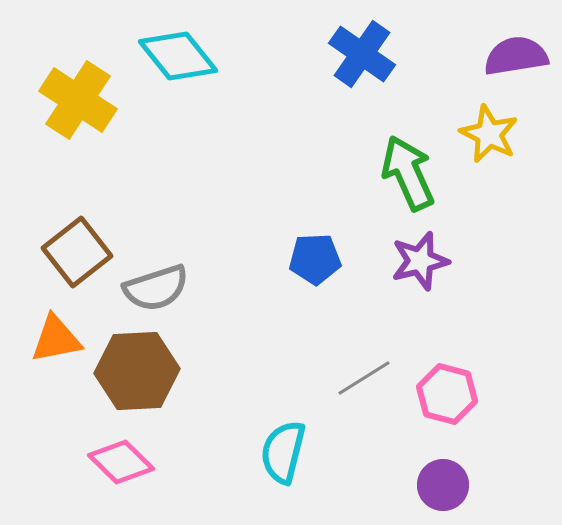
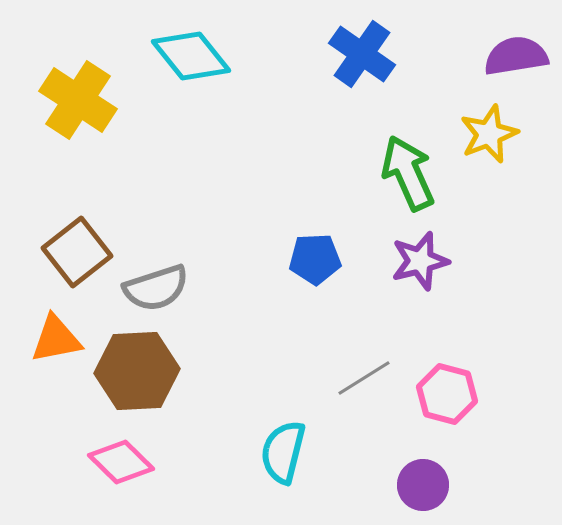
cyan diamond: moved 13 px right
yellow star: rotated 24 degrees clockwise
purple circle: moved 20 px left
